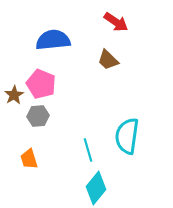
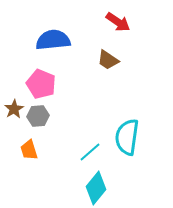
red arrow: moved 2 px right
brown trapezoid: rotated 10 degrees counterclockwise
brown star: moved 14 px down
cyan semicircle: moved 1 px down
cyan line: moved 2 px right, 2 px down; rotated 65 degrees clockwise
orange trapezoid: moved 9 px up
